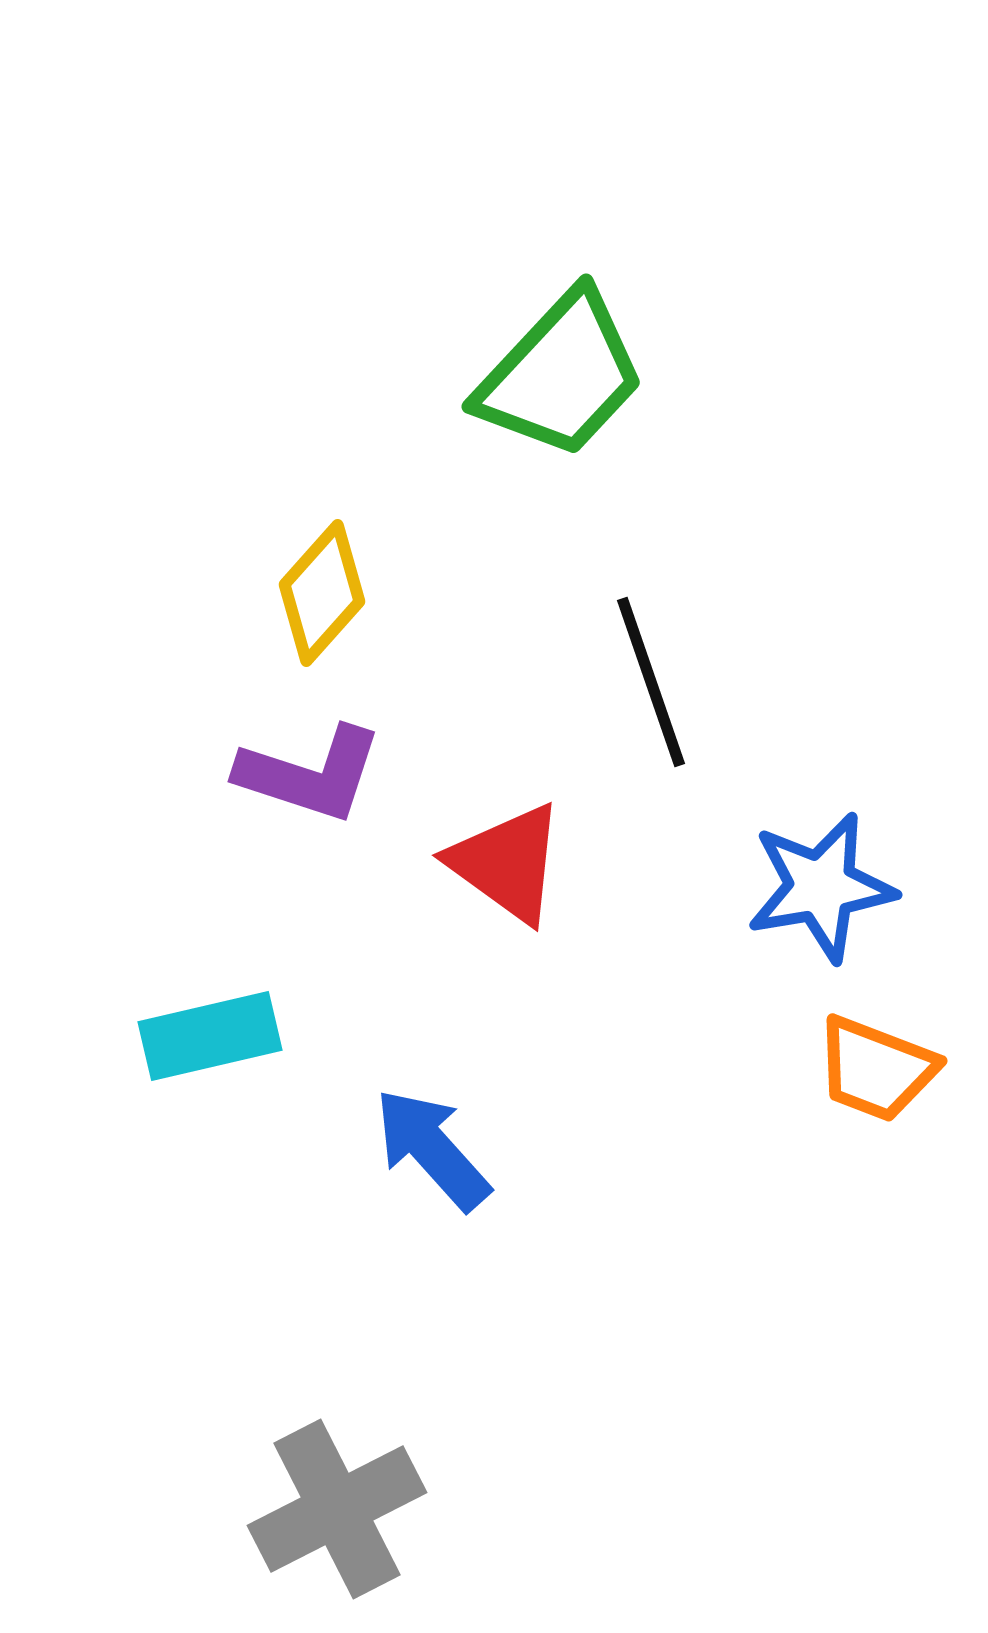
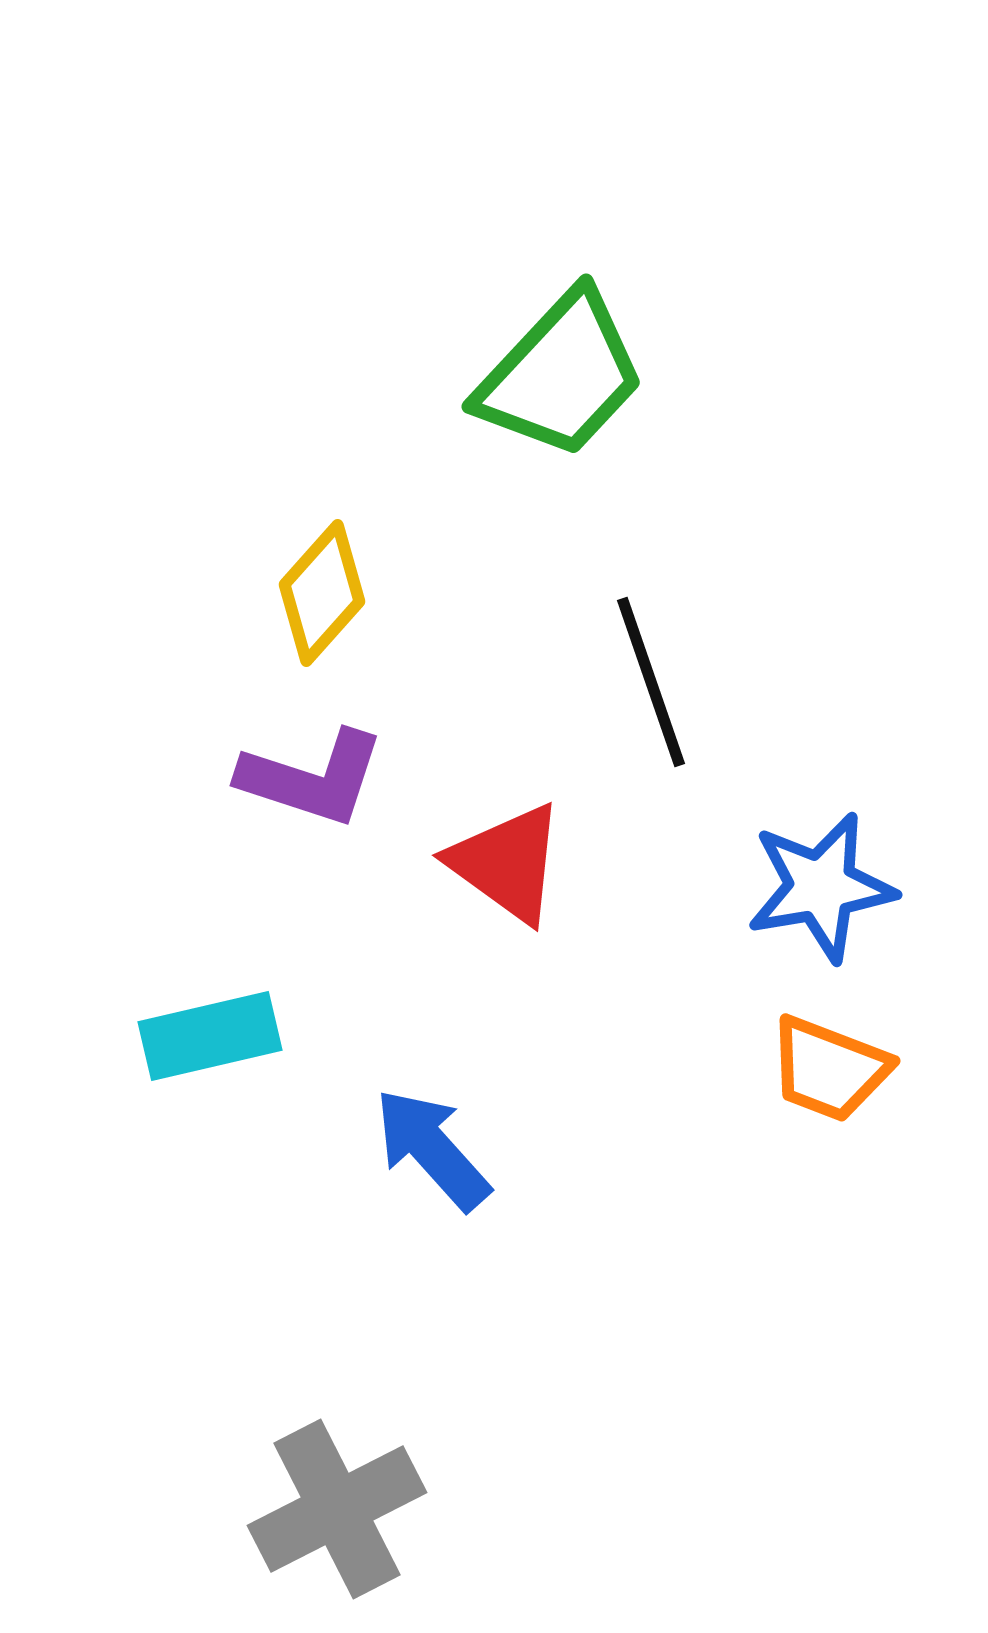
purple L-shape: moved 2 px right, 4 px down
orange trapezoid: moved 47 px left
